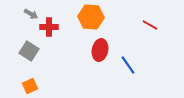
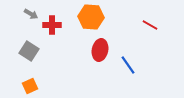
red cross: moved 3 px right, 2 px up
